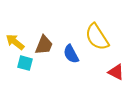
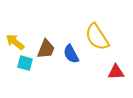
brown trapezoid: moved 2 px right, 4 px down
red triangle: rotated 30 degrees counterclockwise
